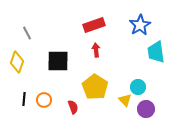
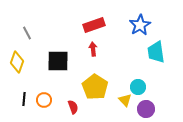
red arrow: moved 3 px left, 1 px up
